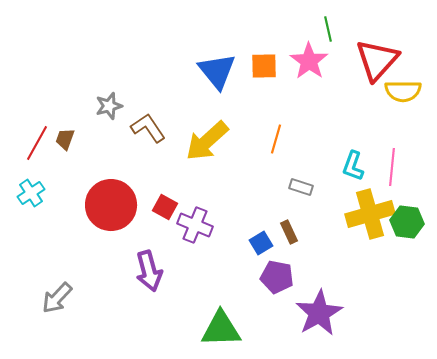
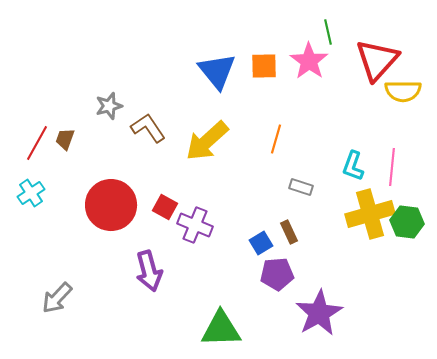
green line: moved 3 px down
purple pentagon: moved 3 px up; rotated 16 degrees counterclockwise
